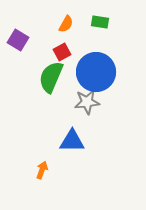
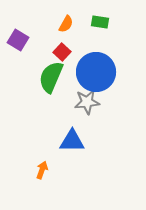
red square: rotated 18 degrees counterclockwise
